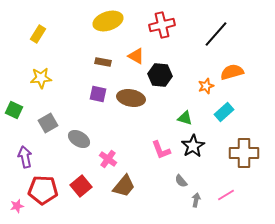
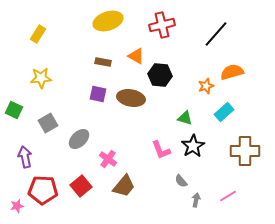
gray ellipse: rotated 75 degrees counterclockwise
brown cross: moved 1 px right, 2 px up
pink line: moved 2 px right, 1 px down
